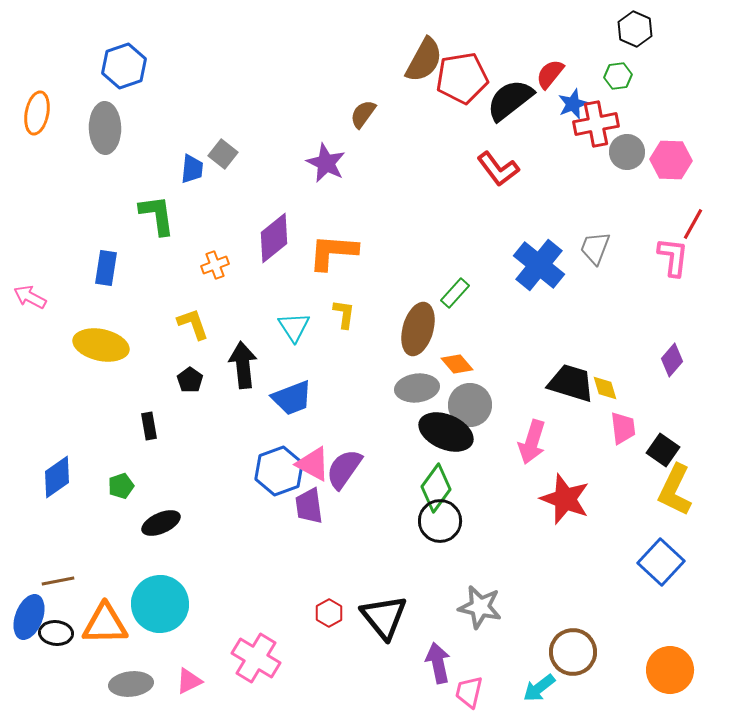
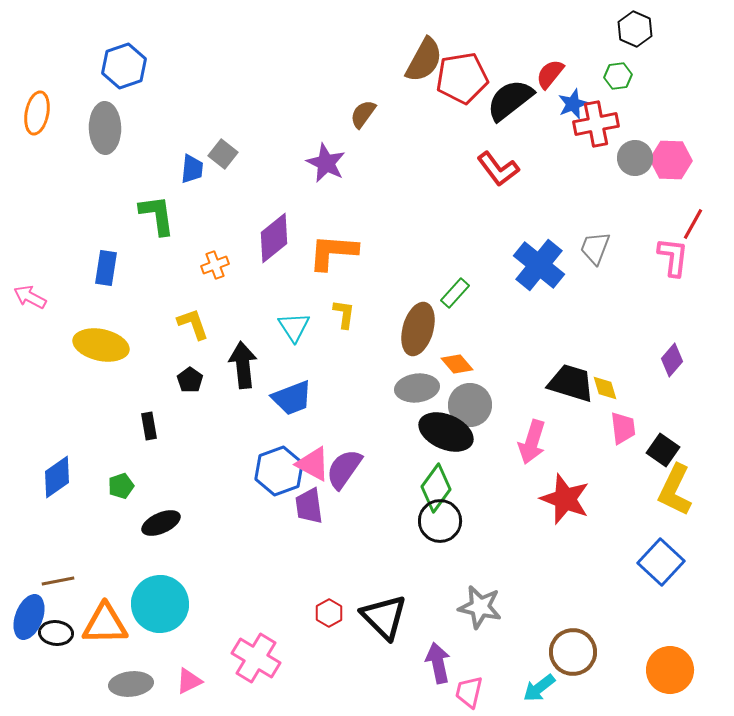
gray circle at (627, 152): moved 8 px right, 6 px down
black triangle at (384, 617): rotated 6 degrees counterclockwise
